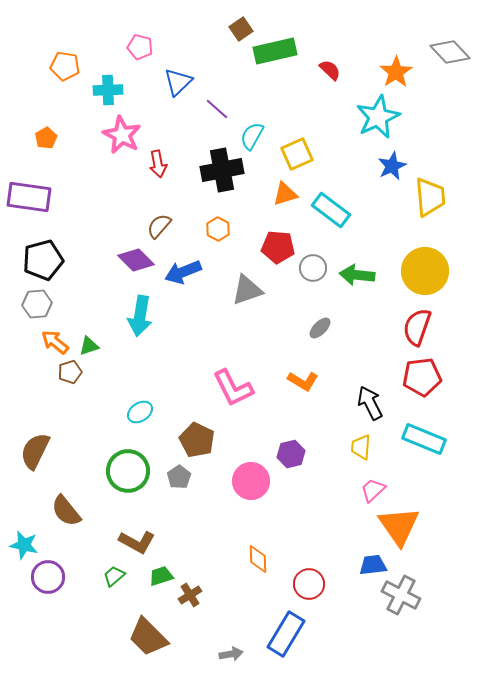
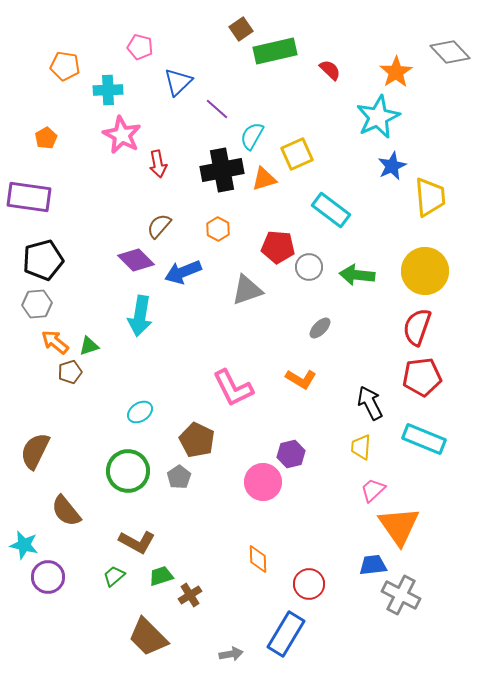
orange triangle at (285, 194): moved 21 px left, 15 px up
gray circle at (313, 268): moved 4 px left, 1 px up
orange L-shape at (303, 381): moved 2 px left, 2 px up
pink circle at (251, 481): moved 12 px right, 1 px down
